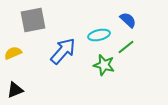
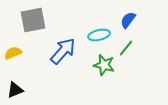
blue semicircle: rotated 96 degrees counterclockwise
green line: moved 1 px down; rotated 12 degrees counterclockwise
